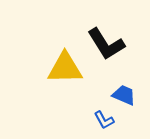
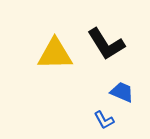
yellow triangle: moved 10 px left, 14 px up
blue trapezoid: moved 2 px left, 3 px up
